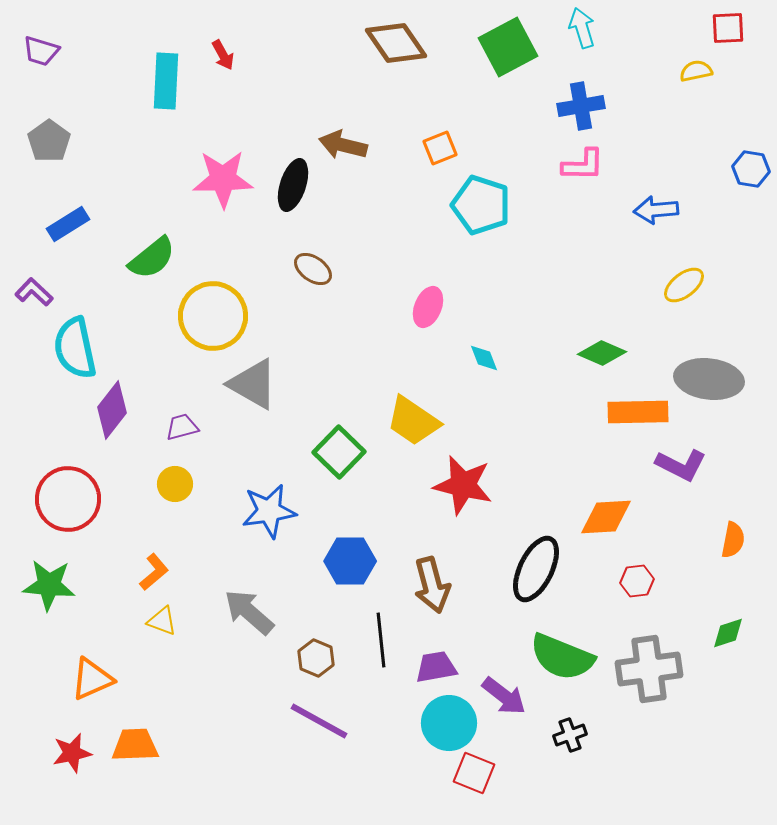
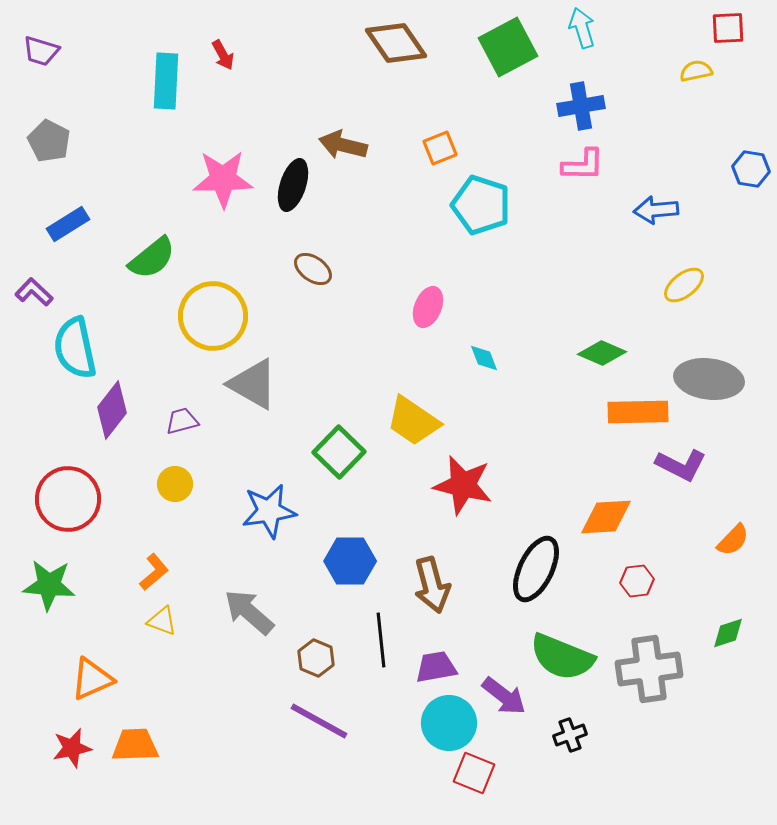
gray pentagon at (49, 141): rotated 9 degrees counterclockwise
purple trapezoid at (182, 427): moved 6 px up
orange semicircle at (733, 540): rotated 33 degrees clockwise
red star at (72, 753): moved 5 px up
